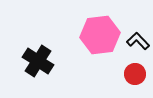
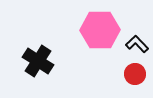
pink hexagon: moved 5 px up; rotated 6 degrees clockwise
black L-shape: moved 1 px left, 3 px down
